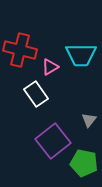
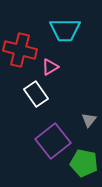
cyan trapezoid: moved 16 px left, 25 px up
